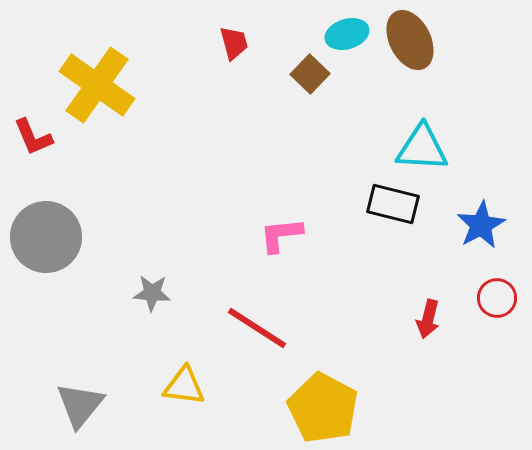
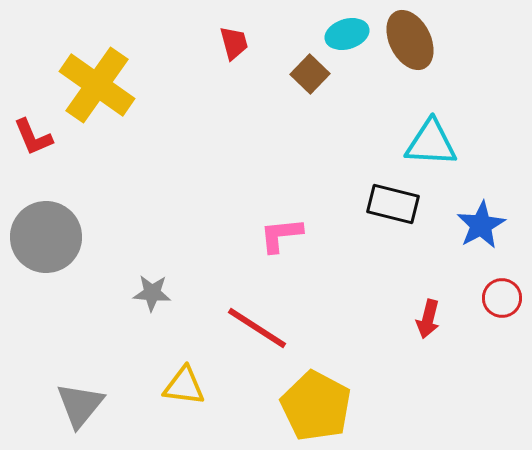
cyan triangle: moved 9 px right, 5 px up
red circle: moved 5 px right
yellow pentagon: moved 7 px left, 2 px up
